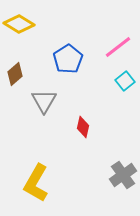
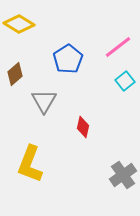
yellow L-shape: moved 6 px left, 19 px up; rotated 9 degrees counterclockwise
